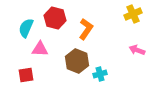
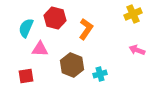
brown hexagon: moved 5 px left, 4 px down
red square: moved 1 px down
